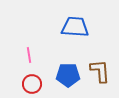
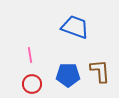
blue trapezoid: rotated 16 degrees clockwise
pink line: moved 1 px right
